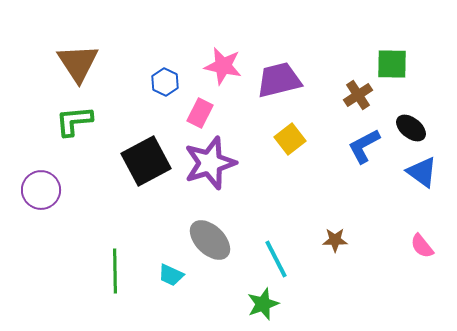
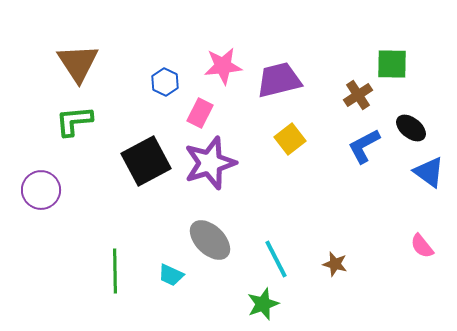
pink star: rotated 18 degrees counterclockwise
blue triangle: moved 7 px right
brown star: moved 24 px down; rotated 15 degrees clockwise
